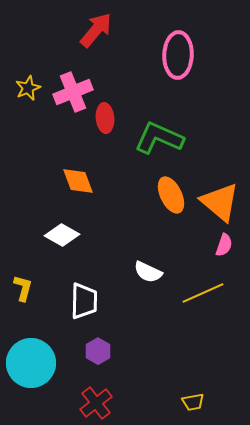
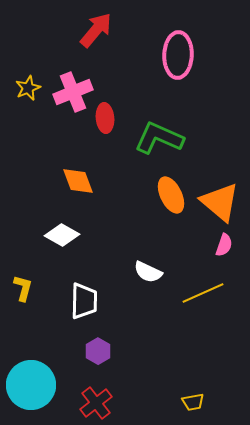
cyan circle: moved 22 px down
